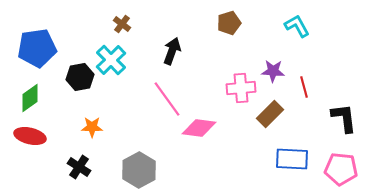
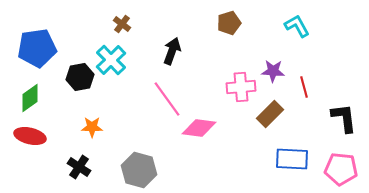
pink cross: moved 1 px up
gray hexagon: rotated 16 degrees counterclockwise
